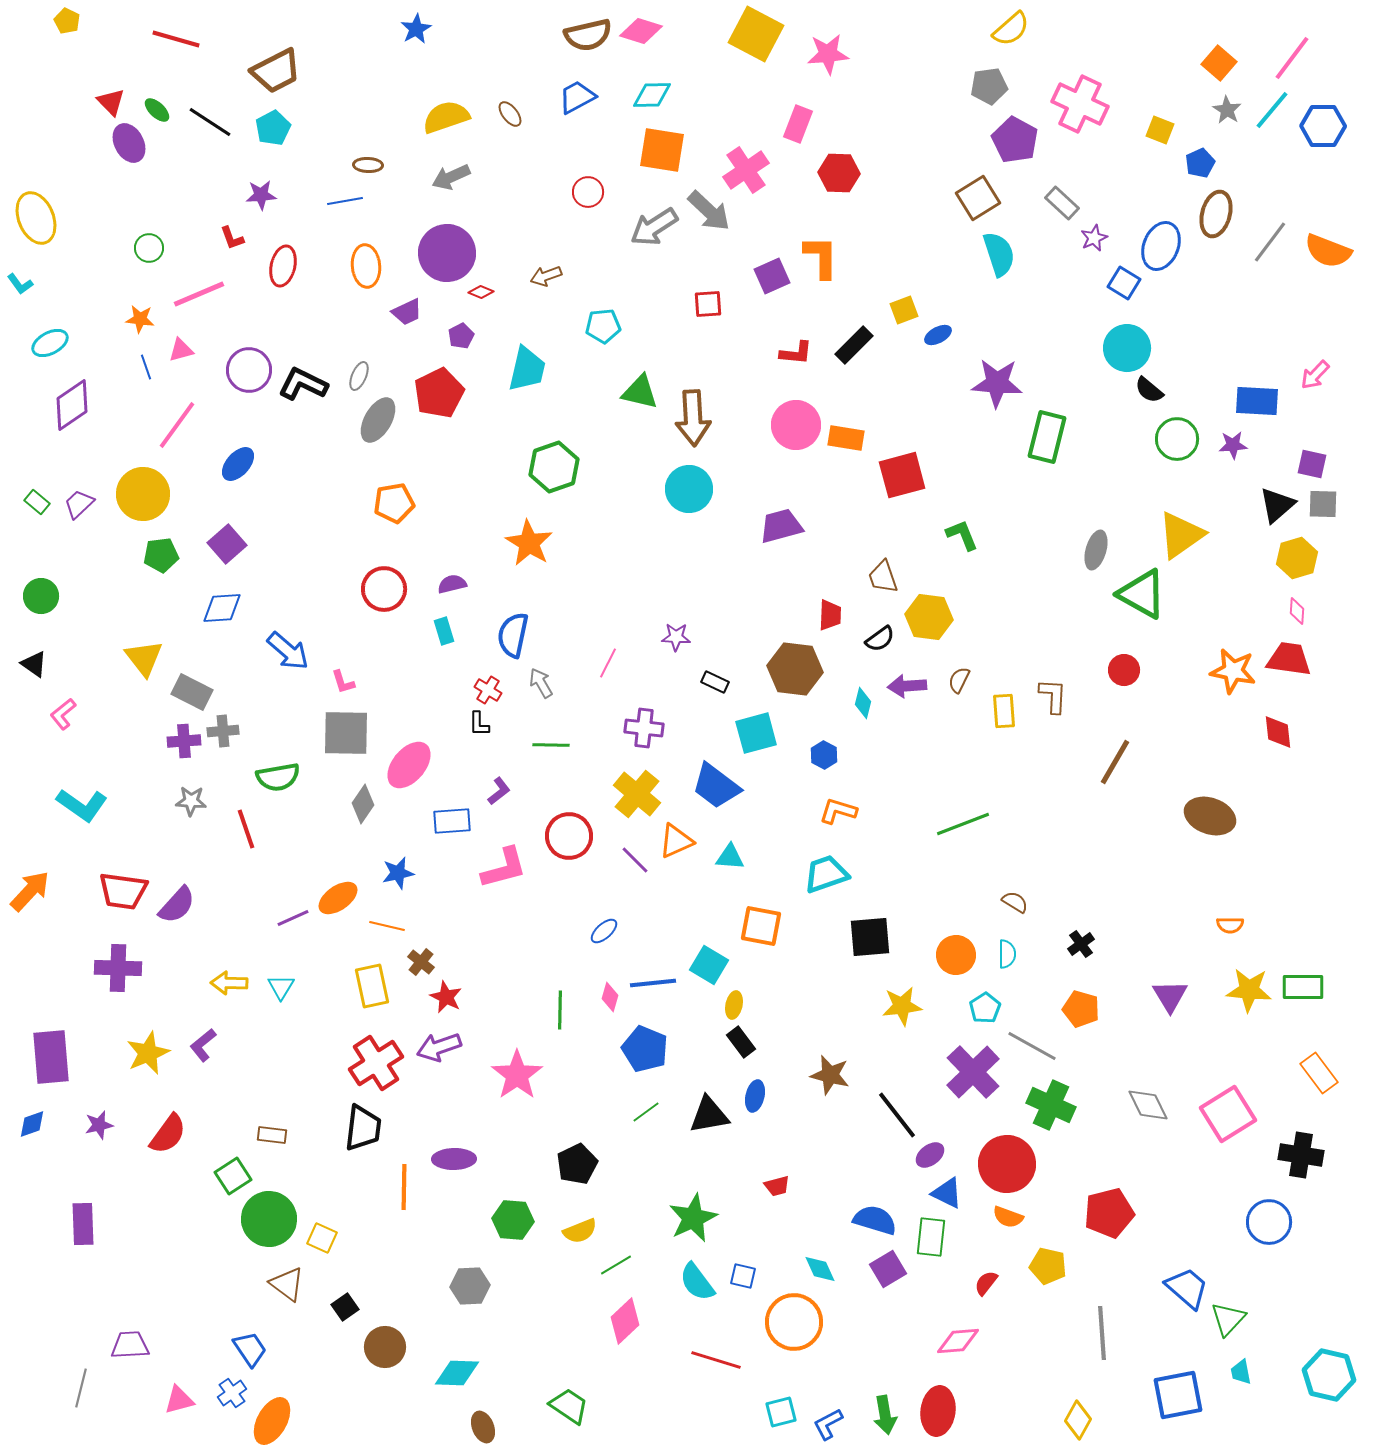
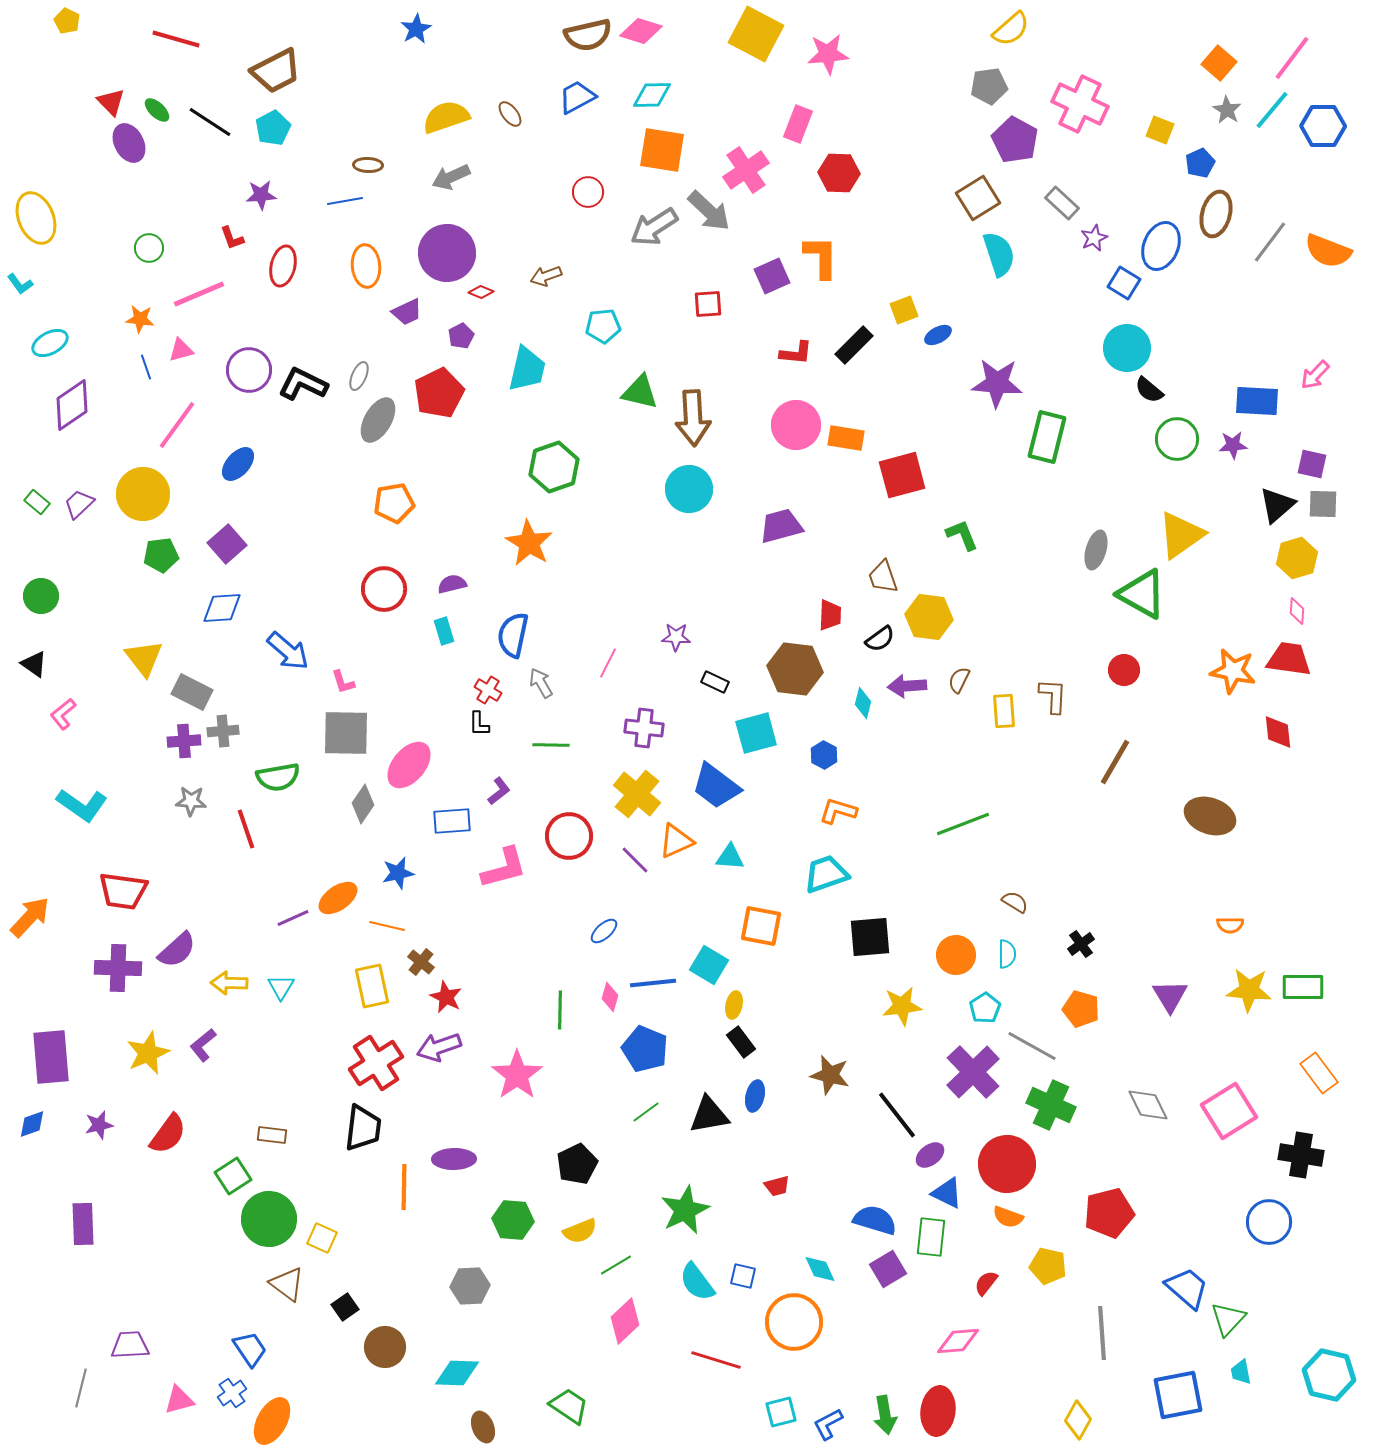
orange arrow at (30, 891): moved 26 px down
purple semicircle at (177, 905): moved 45 px down; rotated 6 degrees clockwise
pink square at (1228, 1114): moved 1 px right, 3 px up
green star at (693, 1218): moved 8 px left, 8 px up
